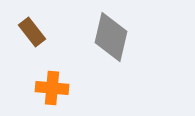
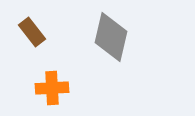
orange cross: rotated 8 degrees counterclockwise
